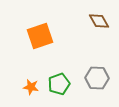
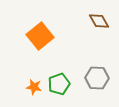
orange square: rotated 20 degrees counterclockwise
orange star: moved 3 px right
